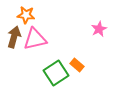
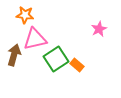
orange star: moved 1 px left
brown arrow: moved 18 px down
green square: moved 14 px up
